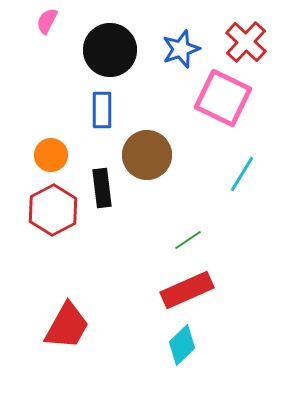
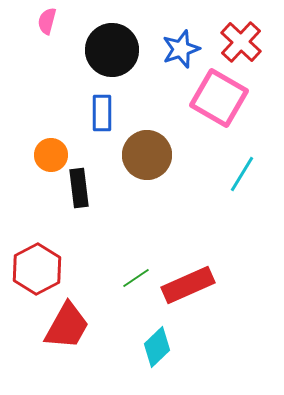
pink semicircle: rotated 12 degrees counterclockwise
red cross: moved 5 px left
black circle: moved 2 px right
pink square: moved 4 px left; rotated 4 degrees clockwise
blue rectangle: moved 3 px down
black rectangle: moved 23 px left
red hexagon: moved 16 px left, 59 px down
green line: moved 52 px left, 38 px down
red rectangle: moved 1 px right, 5 px up
cyan diamond: moved 25 px left, 2 px down
